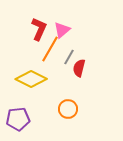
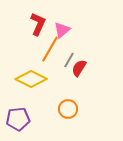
red L-shape: moved 1 px left, 5 px up
gray line: moved 3 px down
red semicircle: rotated 18 degrees clockwise
